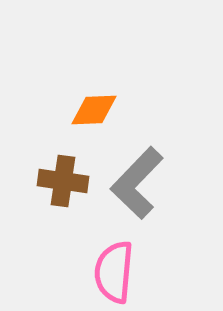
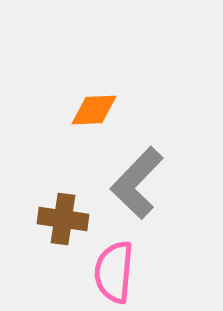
brown cross: moved 38 px down
